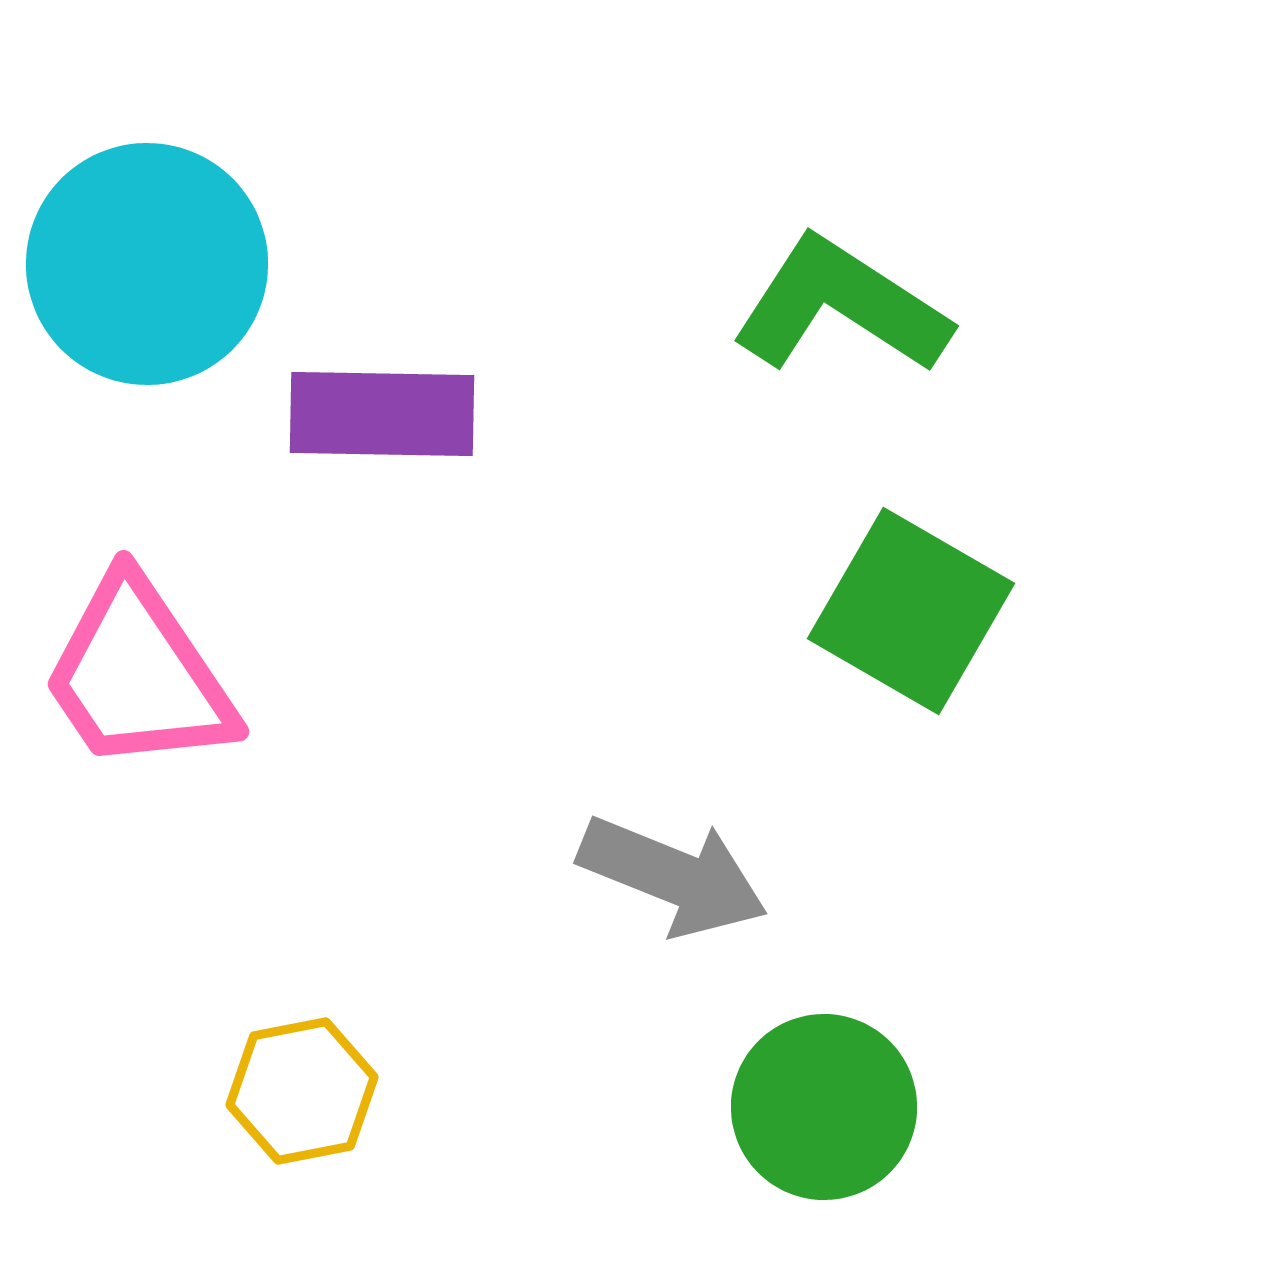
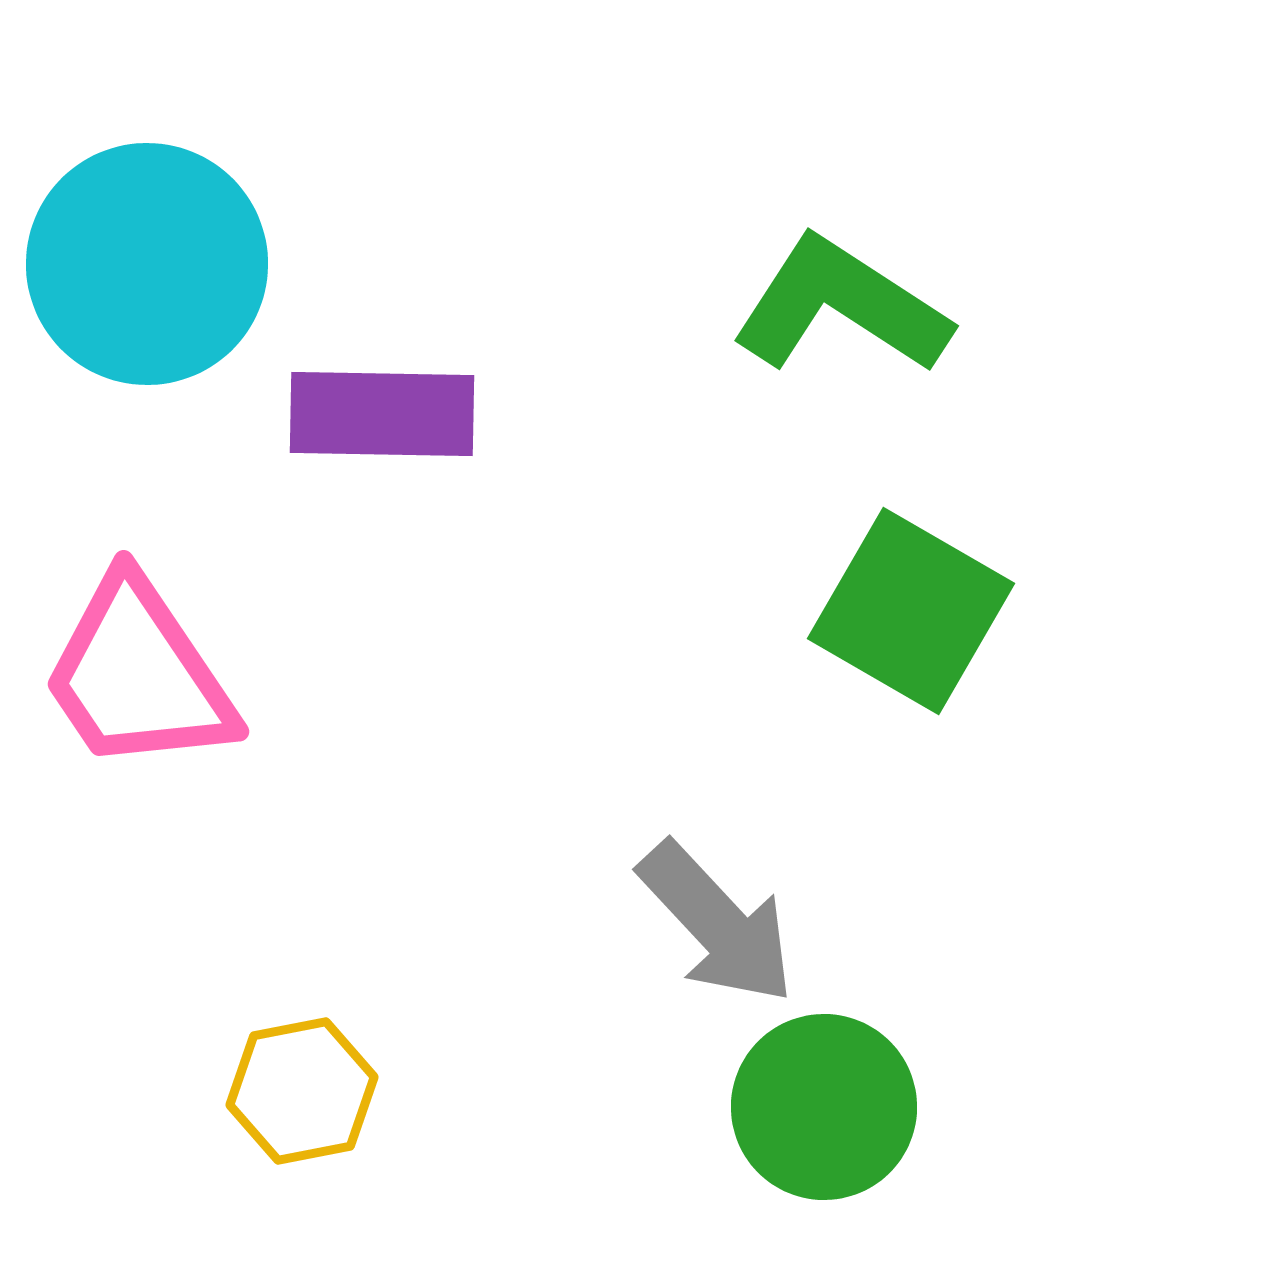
gray arrow: moved 44 px right, 47 px down; rotated 25 degrees clockwise
